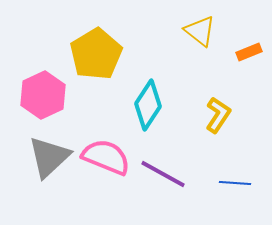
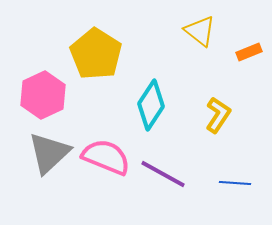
yellow pentagon: rotated 9 degrees counterclockwise
cyan diamond: moved 3 px right
gray triangle: moved 4 px up
